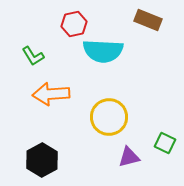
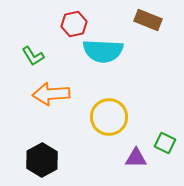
purple triangle: moved 7 px right, 1 px down; rotated 15 degrees clockwise
